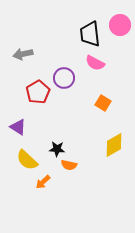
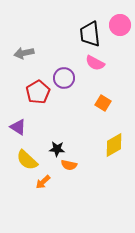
gray arrow: moved 1 px right, 1 px up
